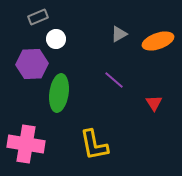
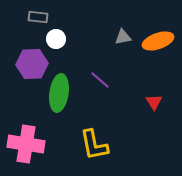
gray rectangle: rotated 30 degrees clockwise
gray triangle: moved 4 px right, 3 px down; rotated 18 degrees clockwise
purple line: moved 14 px left
red triangle: moved 1 px up
